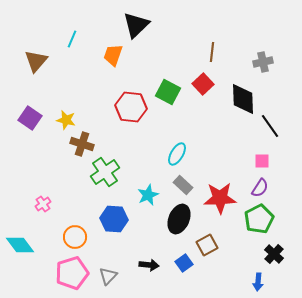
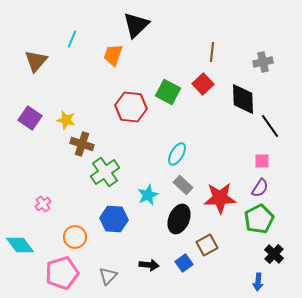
pink pentagon: moved 10 px left
